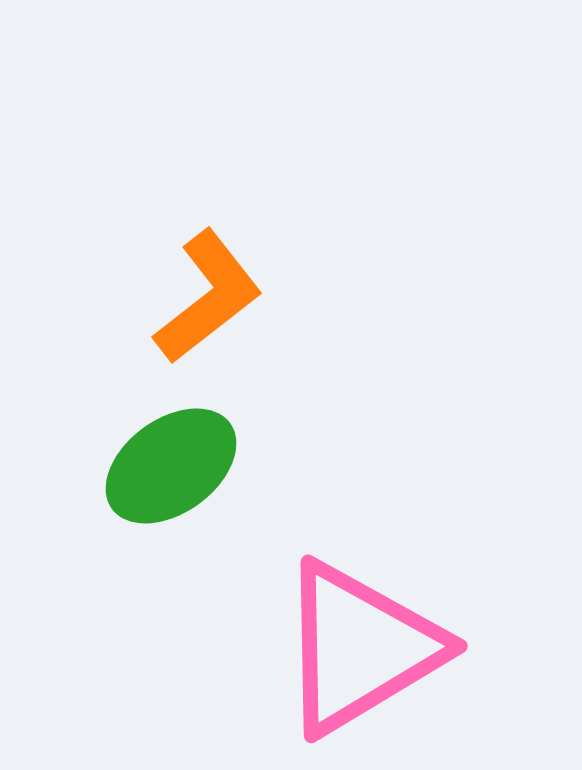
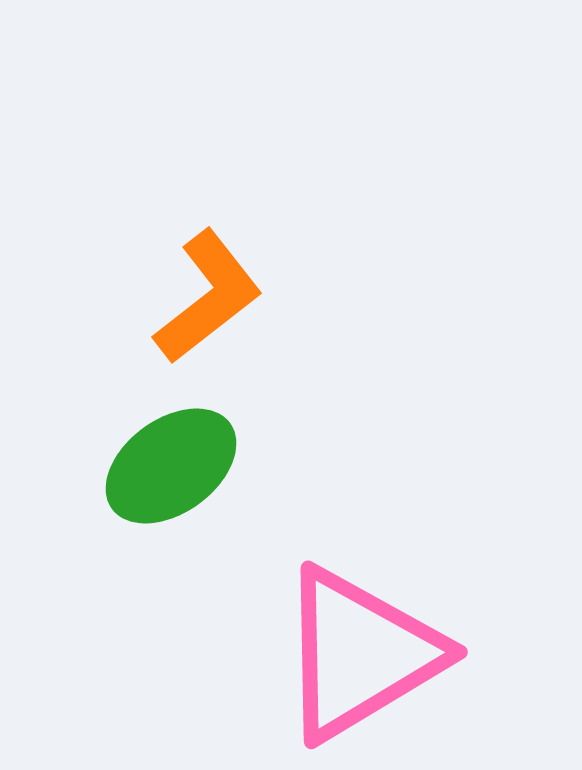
pink triangle: moved 6 px down
